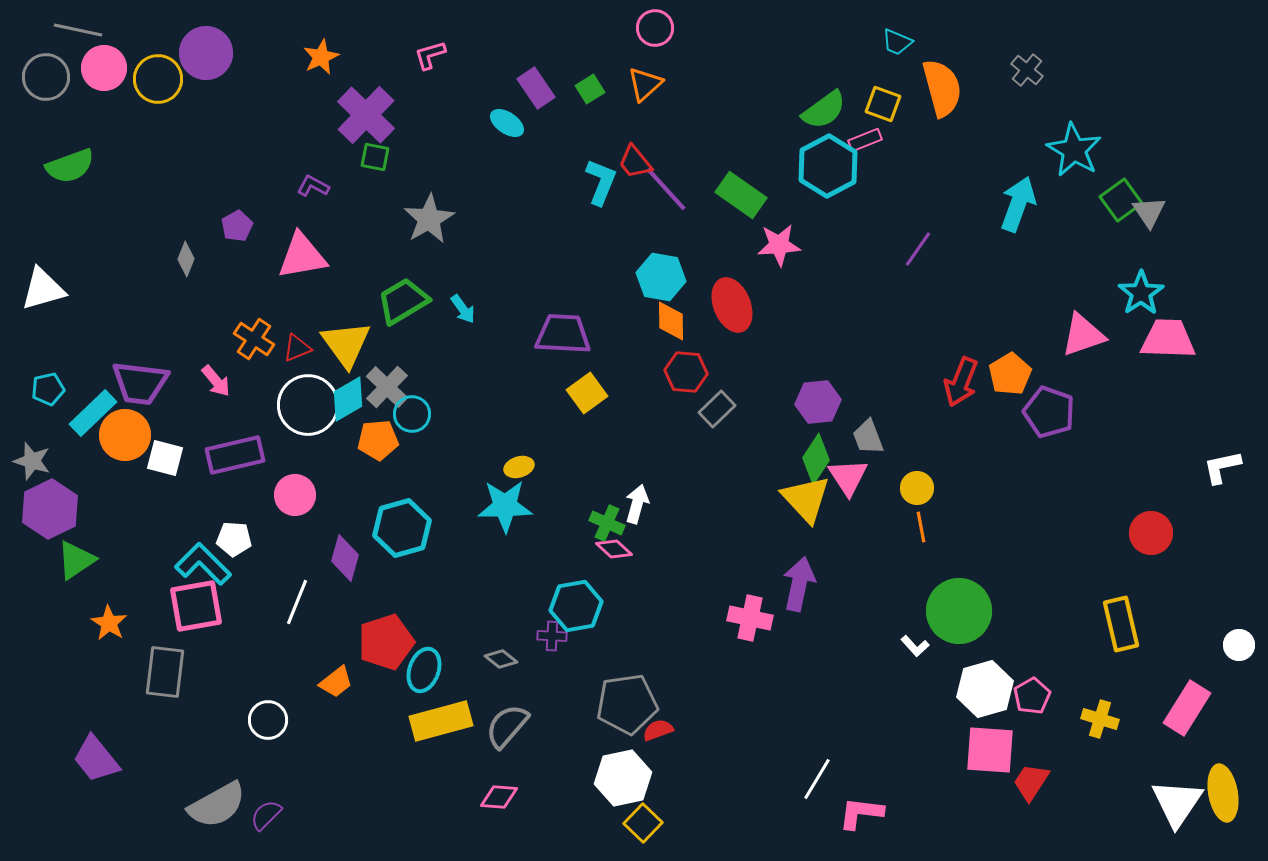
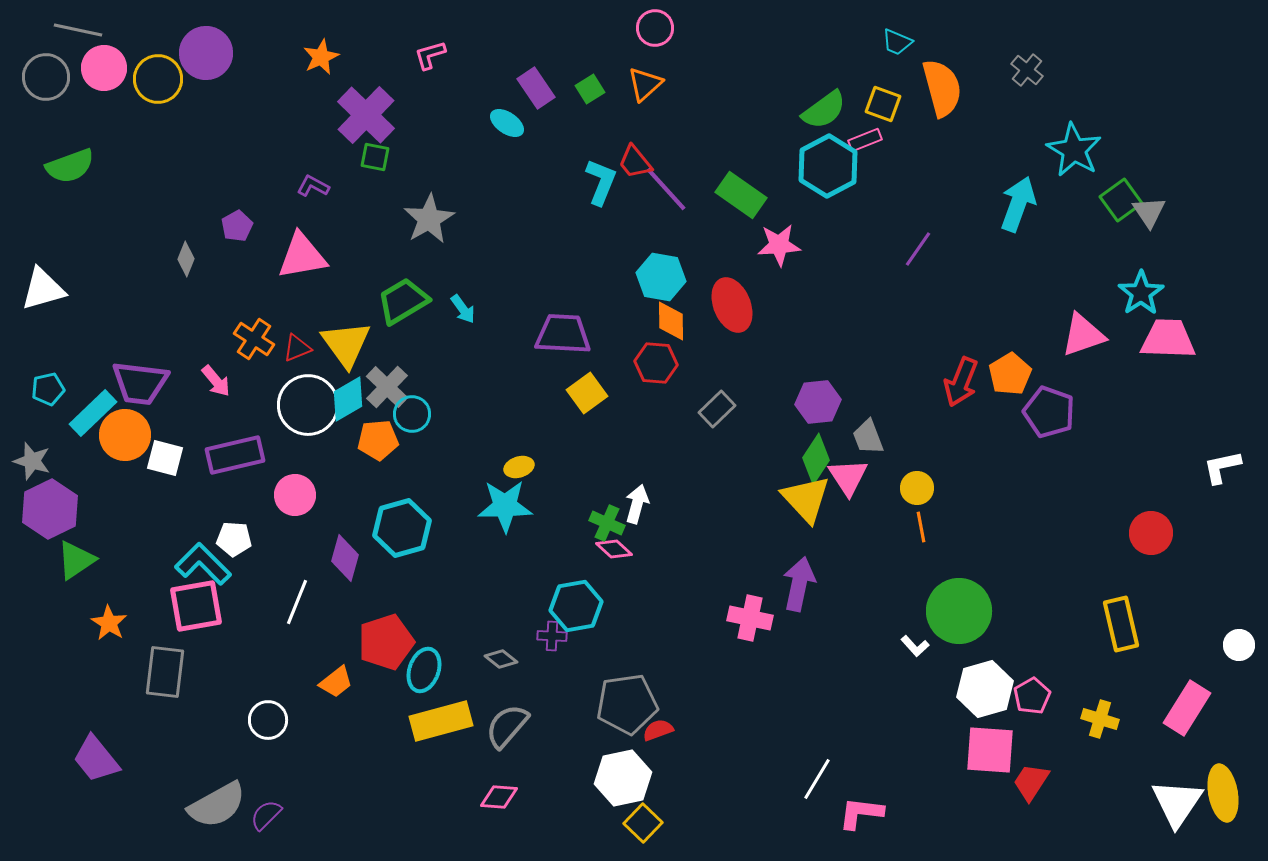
red hexagon at (686, 372): moved 30 px left, 9 px up
